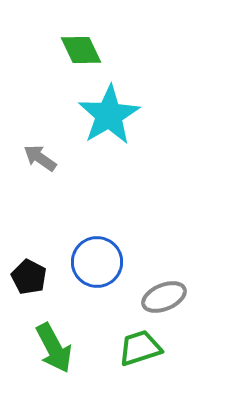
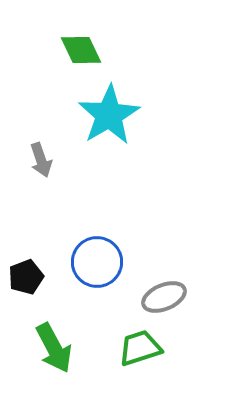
gray arrow: moved 1 px right, 2 px down; rotated 144 degrees counterclockwise
black pentagon: moved 3 px left; rotated 24 degrees clockwise
